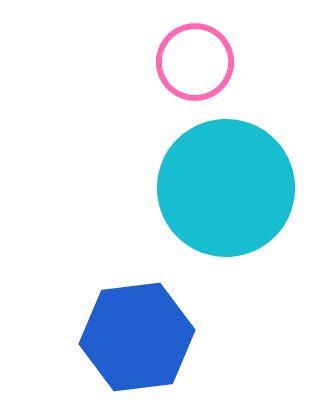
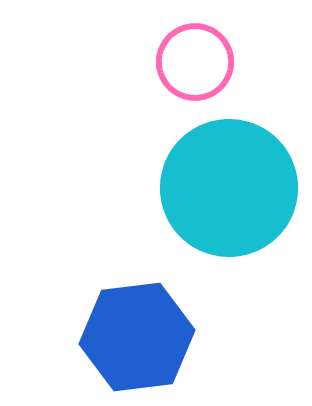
cyan circle: moved 3 px right
